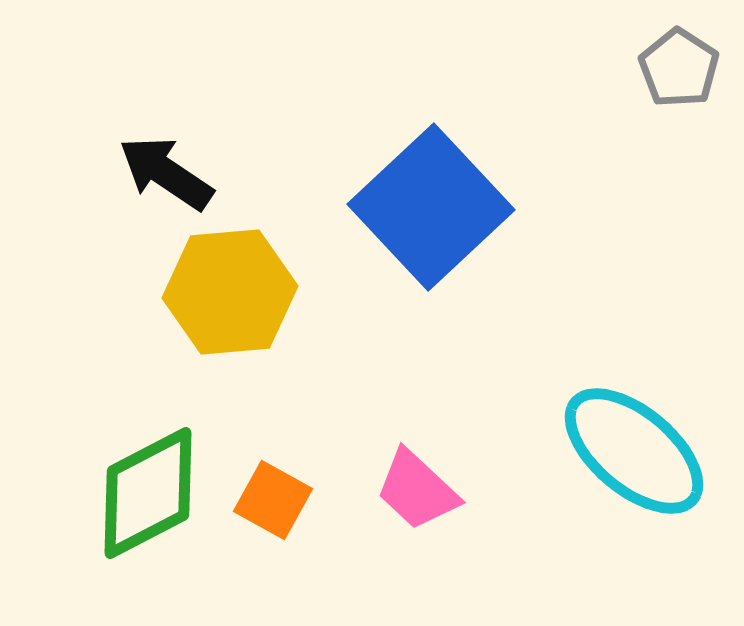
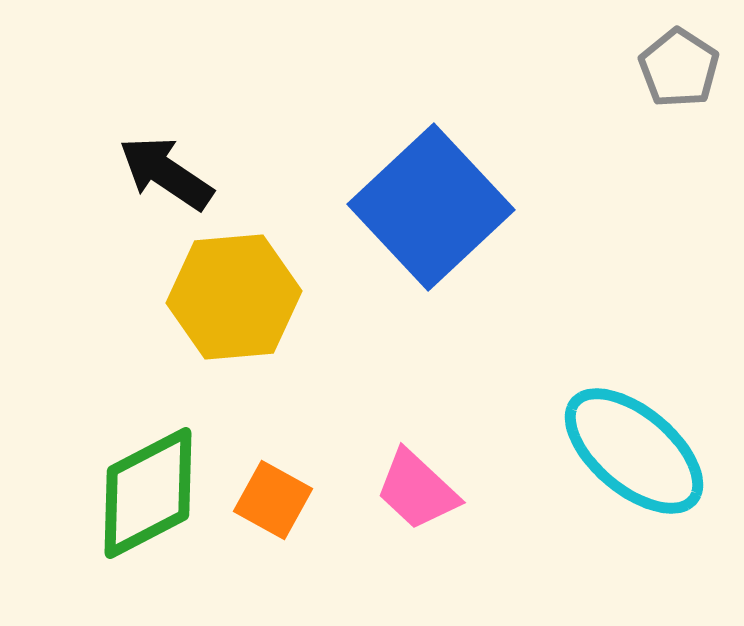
yellow hexagon: moved 4 px right, 5 px down
